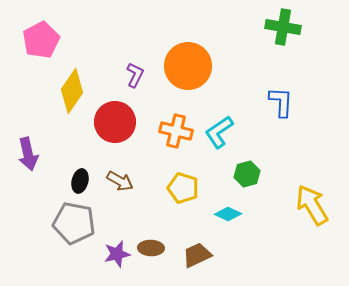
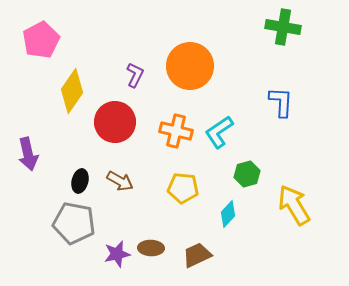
orange circle: moved 2 px right
yellow pentagon: rotated 12 degrees counterclockwise
yellow arrow: moved 18 px left
cyan diamond: rotated 72 degrees counterclockwise
